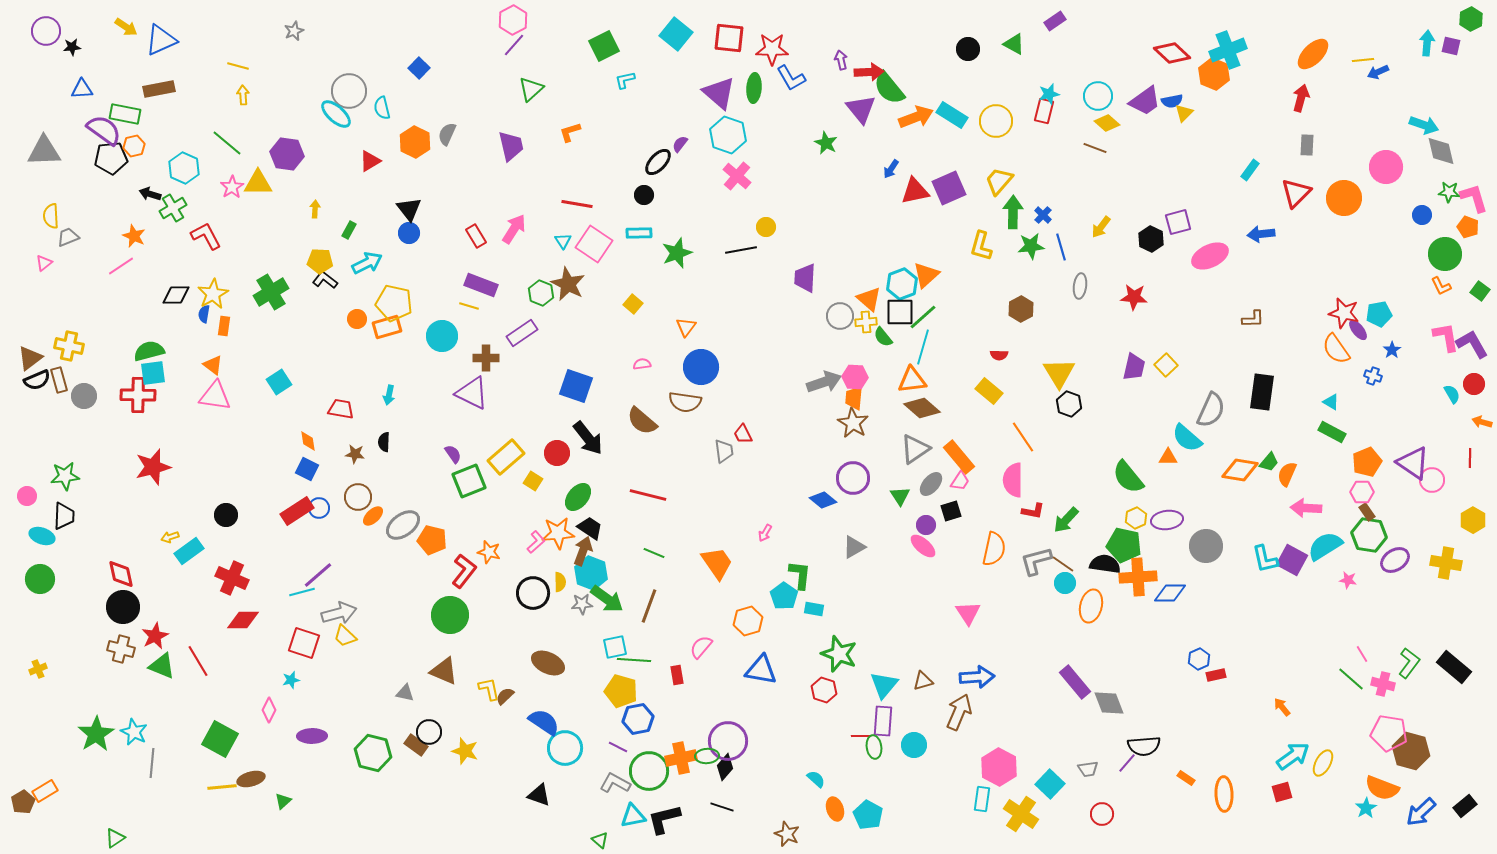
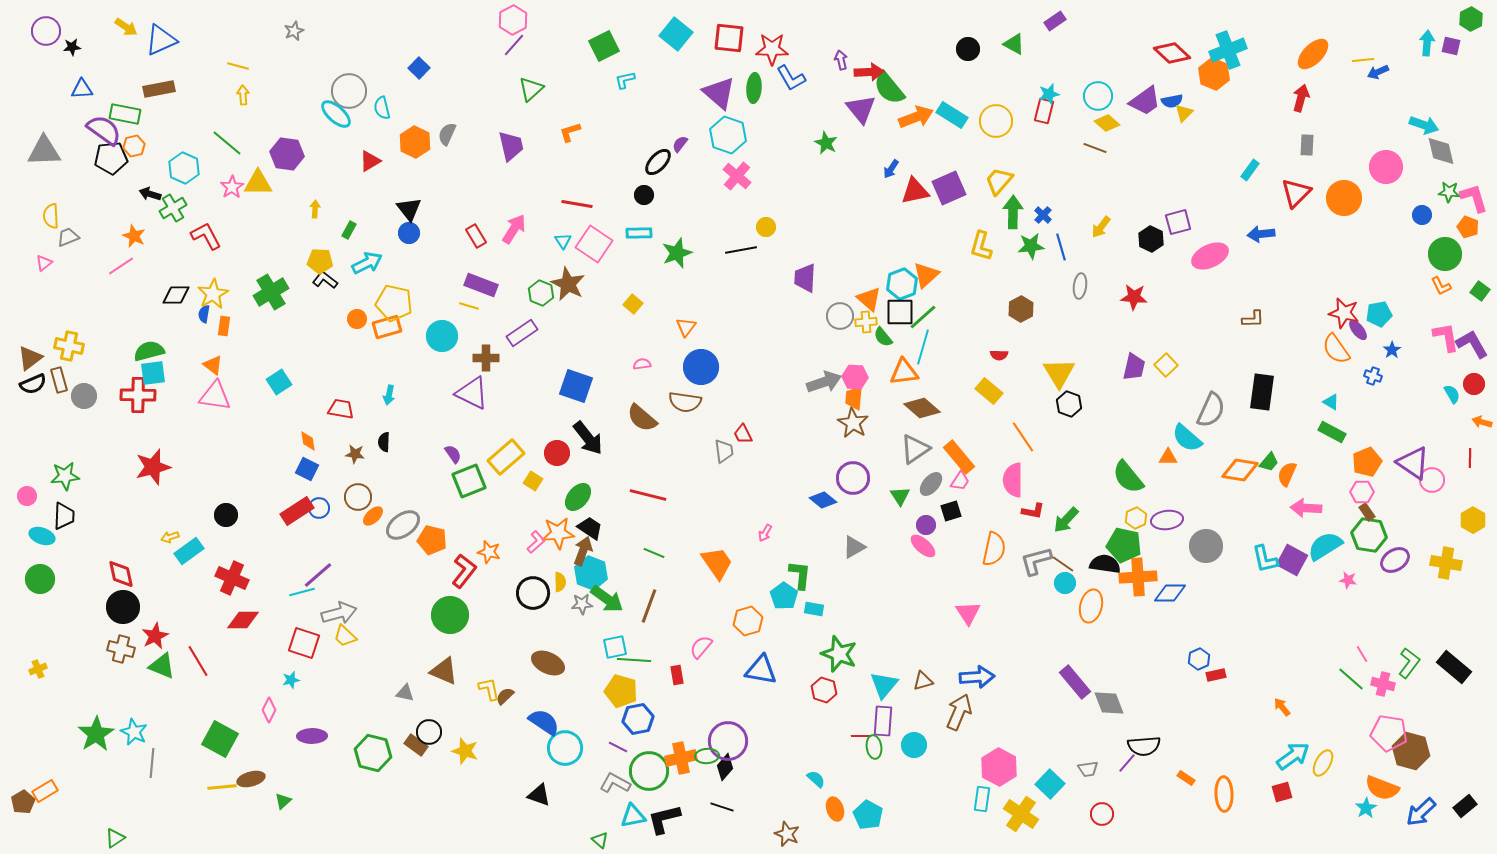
black semicircle at (37, 380): moved 4 px left, 4 px down
orange triangle at (912, 380): moved 8 px left, 8 px up
brown semicircle at (642, 421): moved 3 px up
